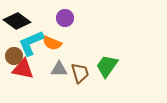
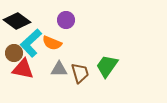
purple circle: moved 1 px right, 2 px down
cyan L-shape: rotated 20 degrees counterclockwise
brown circle: moved 3 px up
